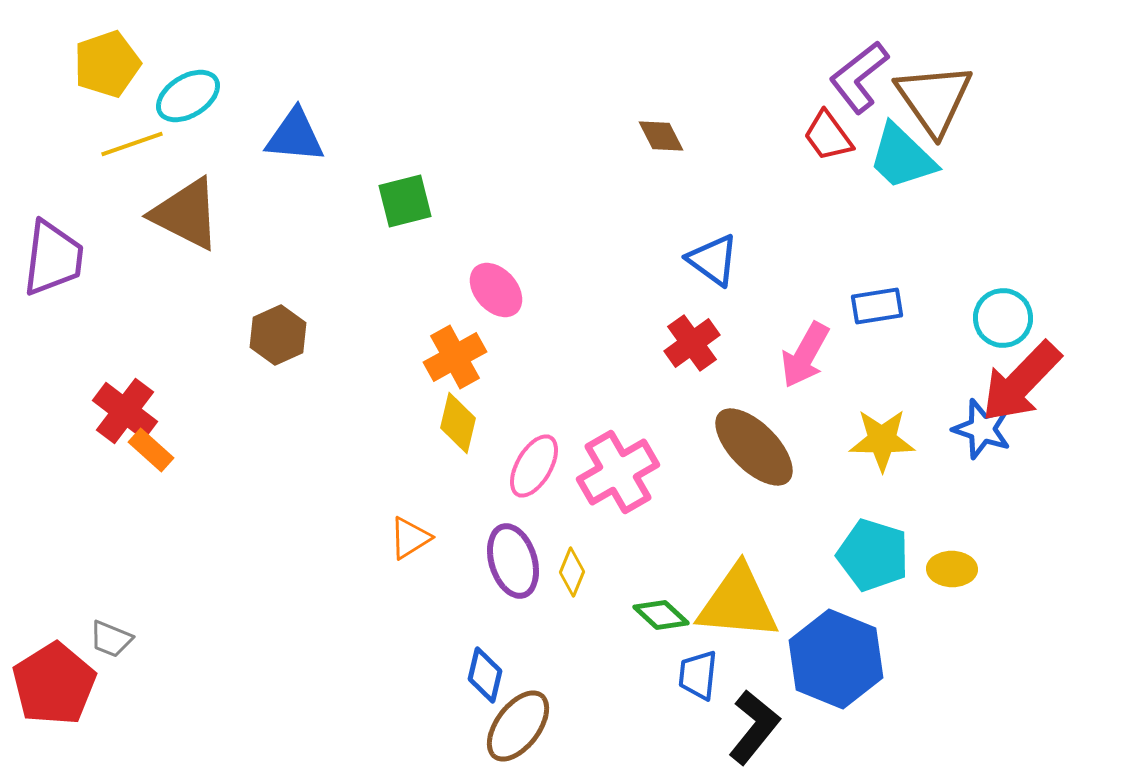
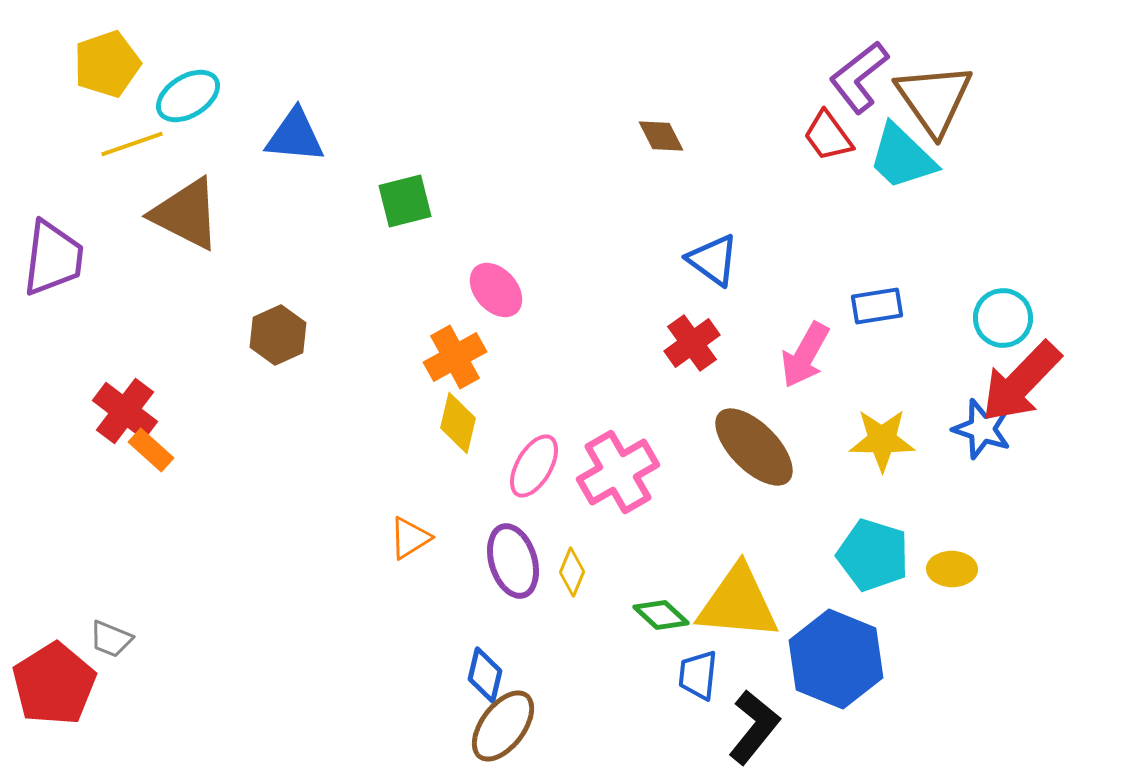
brown ellipse at (518, 726): moved 15 px left
